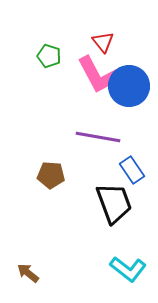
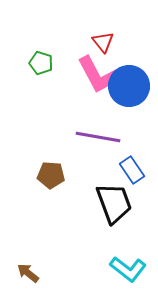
green pentagon: moved 8 px left, 7 px down
